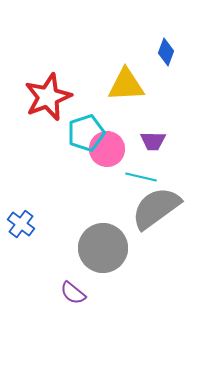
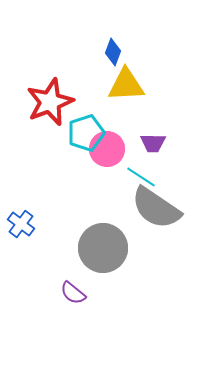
blue diamond: moved 53 px left
red star: moved 2 px right, 5 px down
purple trapezoid: moved 2 px down
cyan line: rotated 20 degrees clockwise
gray semicircle: rotated 110 degrees counterclockwise
